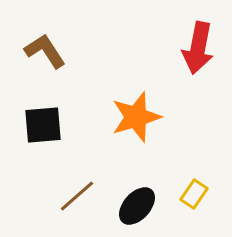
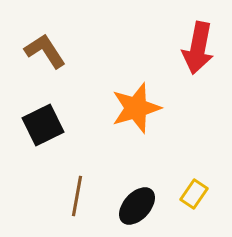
orange star: moved 9 px up
black square: rotated 21 degrees counterclockwise
brown line: rotated 39 degrees counterclockwise
